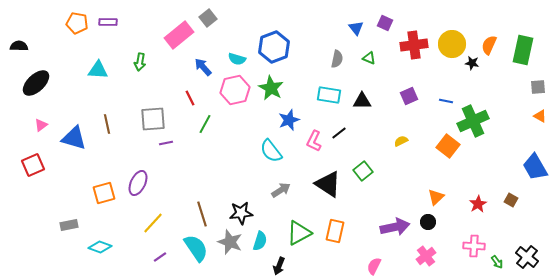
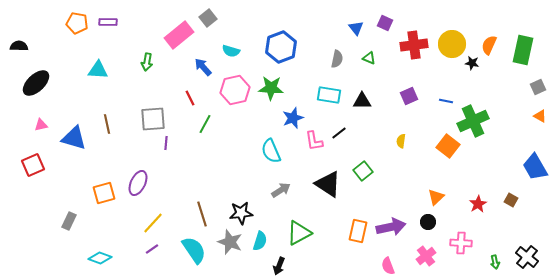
blue hexagon at (274, 47): moved 7 px right
cyan semicircle at (237, 59): moved 6 px left, 8 px up
green arrow at (140, 62): moved 7 px right
gray square at (538, 87): rotated 21 degrees counterclockwise
green star at (271, 88): rotated 25 degrees counterclockwise
blue star at (289, 120): moved 4 px right, 2 px up
pink triangle at (41, 125): rotated 24 degrees clockwise
pink L-shape at (314, 141): rotated 35 degrees counterclockwise
yellow semicircle at (401, 141): rotated 56 degrees counterclockwise
purple line at (166, 143): rotated 72 degrees counterclockwise
cyan semicircle at (271, 151): rotated 15 degrees clockwise
gray rectangle at (69, 225): moved 4 px up; rotated 54 degrees counterclockwise
purple arrow at (395, 227): moved 4 px left
orange rectangle at (335, 231): moved 23 px right
pink cross at (474, 246): moved 13 px left, 3 px up
cyan diamond at (100, 247): moved 11 px down
cyan semicircle at (196, 248): moved 2 px left, 2 px down
purple line at (160, 257): moved 8 px left, 8 px up
green arrow at (497, 262): moved 2 px left; rotated 24 degrees clockwise
pink semicircle at (374, 266): moved 14 px right; rotated 48 degrees counterclockwise
